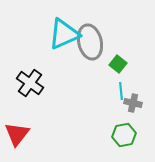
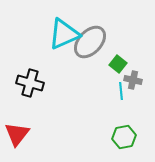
gray ellipse: rotated 56 degrees clockwise
black cross: rotated 20 degrees counterclockwise
gray cross: moved 23 px up
green hexagon: moved 2 px down
